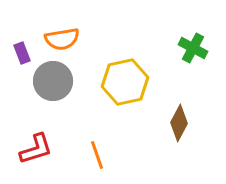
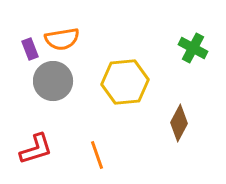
purple rectangle: moved 8 px right, 4 px up
yellow hexagon: rotated 6 degrees clockwise
